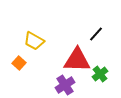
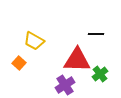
black line: rotated 49 degrees clockwise
